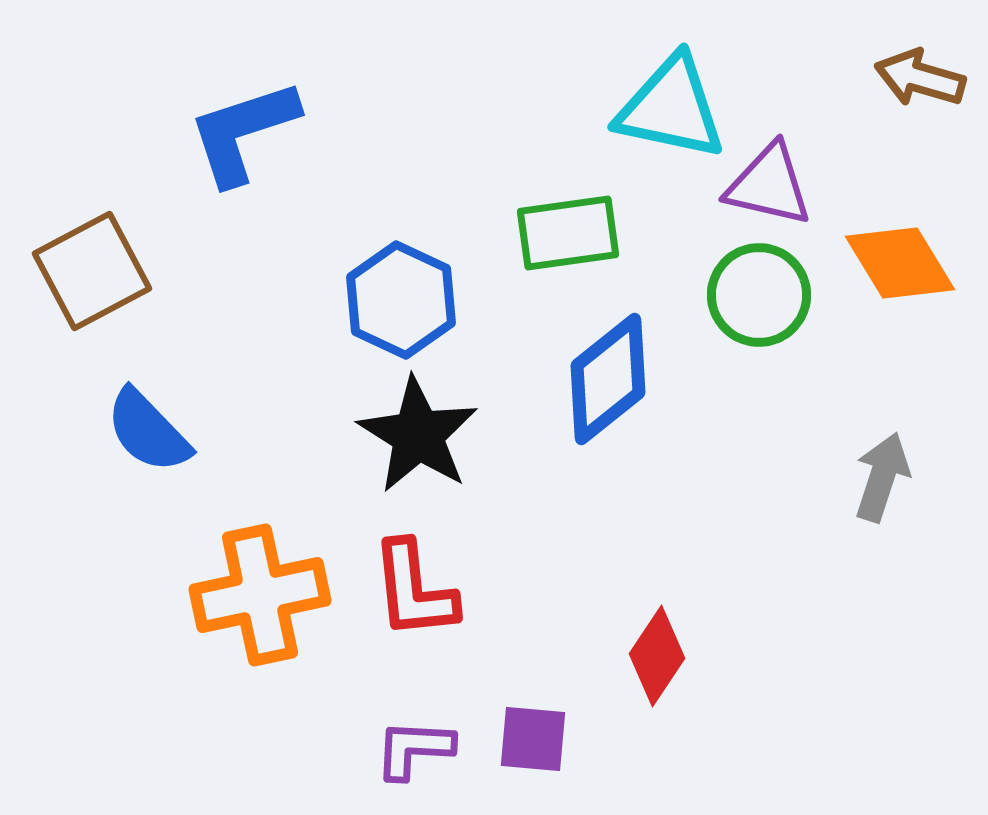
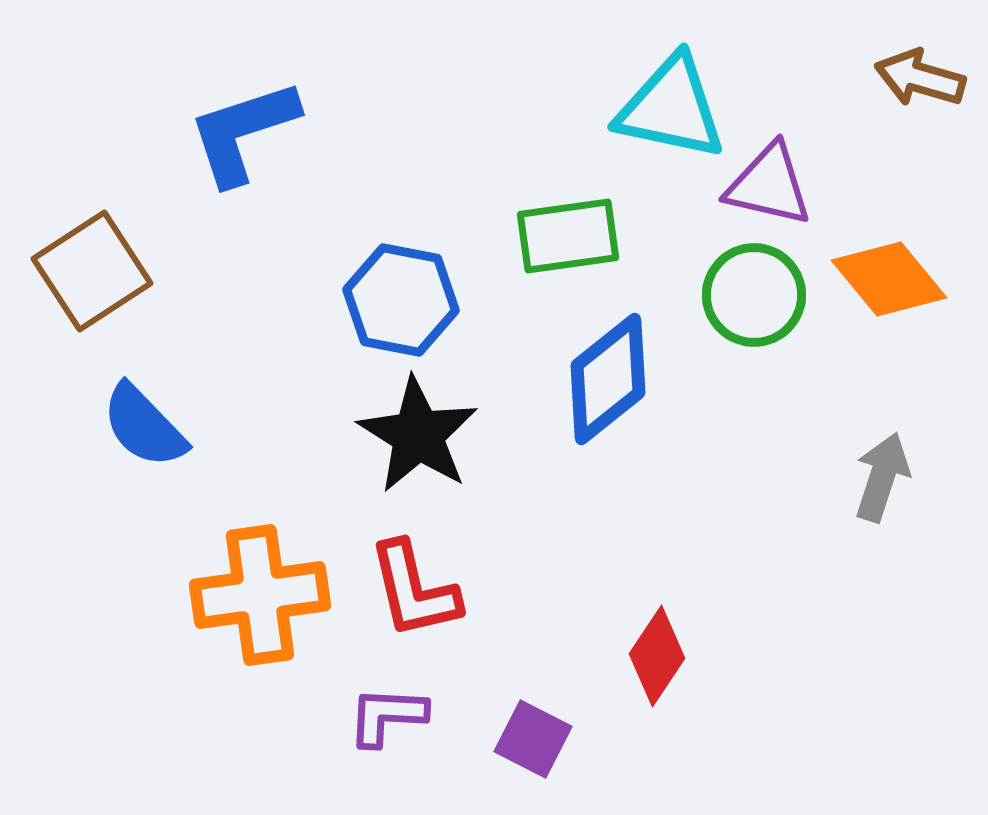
green rectangle: moved 3 px down
orange diamond: moved 11 px left, 16 px down; rotated 8 degrees counterclockwise
brown square: rotated 5 degrees counterclockwise
green circle: moved 5 px left
blue hexagon: rotated 14 degrees counterclockwise
blue semicircle: moved 4 px left, 5 px up
red L-shape: rotated 7 degrees counterclockwise
orange cross: rotated 4 degrees clockwise
purple square: rotated 22 degrees clockwise
purple L-shape: moved 27 px left, 33 px up
